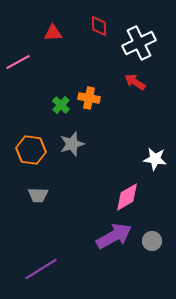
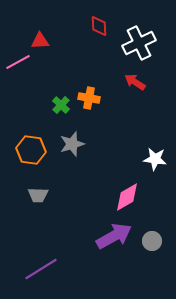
red triangle: moved 13 px left, 8 px down
